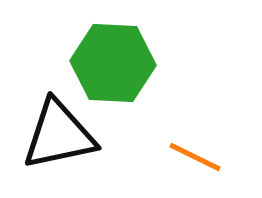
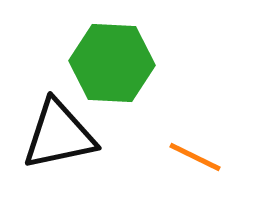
green hexagon: moved 1 px left
